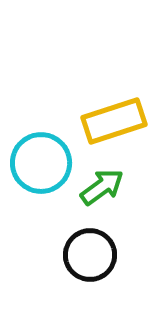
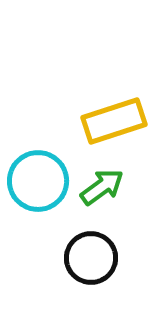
cyan circle: moved 3 px left, 18 px down
black circle: moved 1 px right, 3 px down
